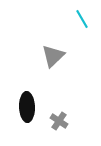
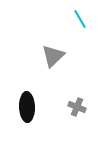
cyan line: moved 2 px left
gray cross: moved 18 px right, 14 px up; rotated 12 degrees counterclockwise
